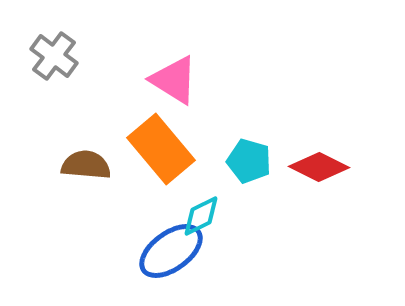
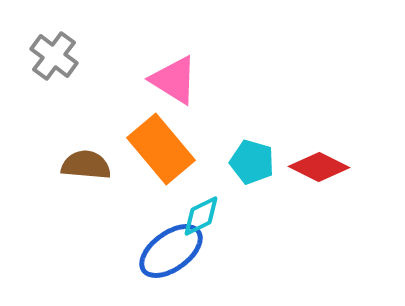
cyan pentagon: moved 3 px right, 1 px down
